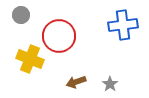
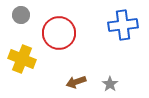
red circle: moved 3 px up
yellow cross: moved 8 px left
